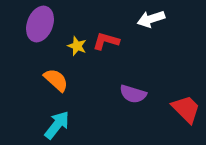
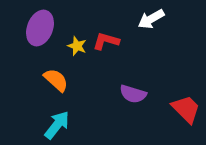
white arrow: rotated 12 degrees counterclockwise
purple ellipse: moved 4 px down
